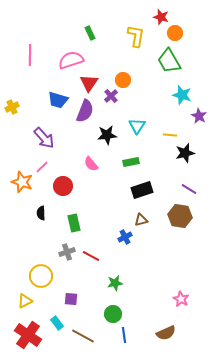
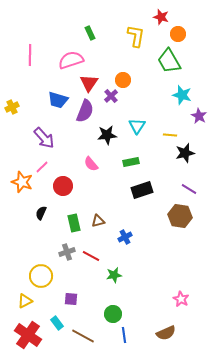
orange circle at (175, 33): moved 3 px right, 1 px down
black semicircle at (41, 213): rotated 24 degrees clockwise
brown triangle at (141, 220): moved 43 px left, 1 px down
green star at (115, 283): moved 1 px left, 8 px up
